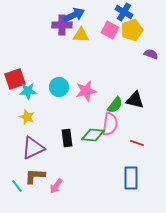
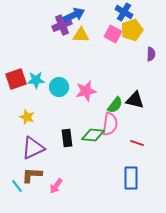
purple cross: rotated 24 degrees counterclockwise
pink square: moved 3 px right, 4 px down
purple semicircle: rotated 72 degrees clockwise
red square: moved 1 px right
cyan star: moved 8 px right, 11 px up
brown L-shape: moved 3 px left, 1 px up
